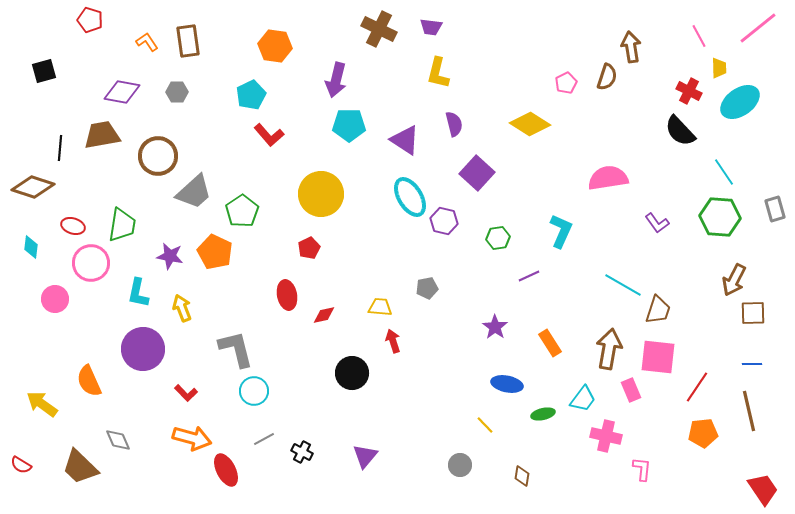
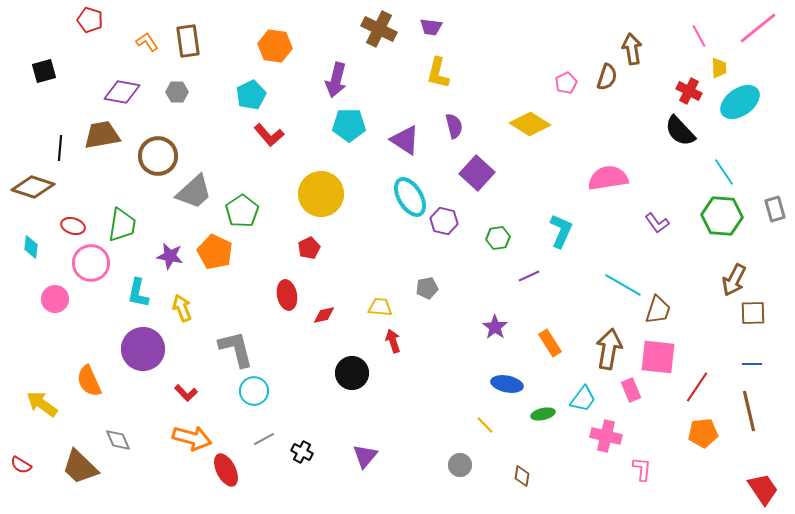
brown arrow at (631, 47): moved 1 px right, 2 px down
purple semicircle at (454, 124): moved 2 px down
green hexagon at (720, 217): moved 2 px right, 1 px up
